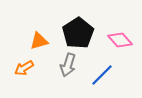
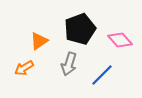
black pentagon: moved 2 px right, 4 px up; rotated 12 degrees clockwise
orange triangle: rotated 18 degrees counterclockwise
gray arrow: moved 1 px right, 1 px up
